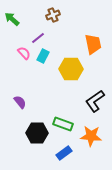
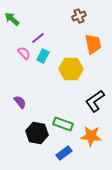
brown cross: moved 26 px right, 1 px down
black hexagon: rotated 10 degrees clockwise
